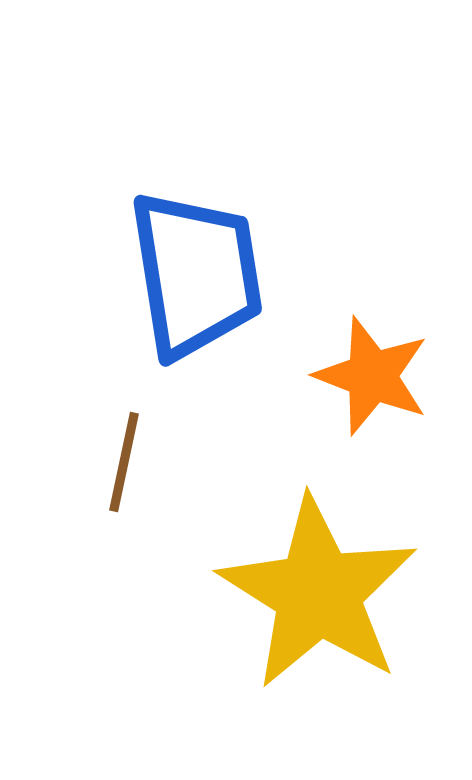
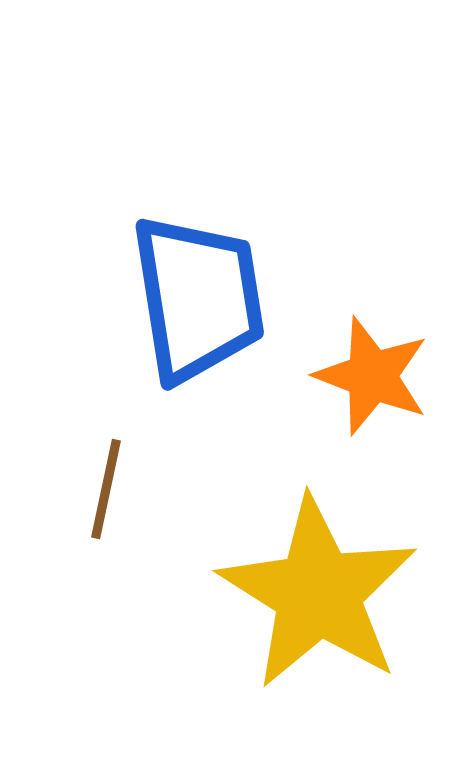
blue trapezoid: moved 2 px right, 24 px down
brown line: moved 18 px left, 27 px down
